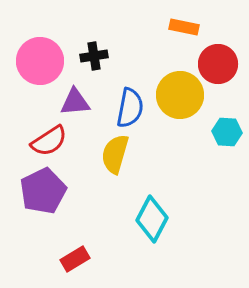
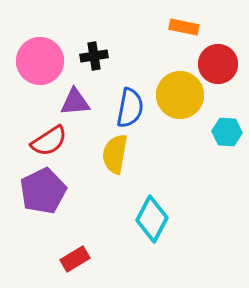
yellow semicircle: rotated 6 degrees counterclockwise
